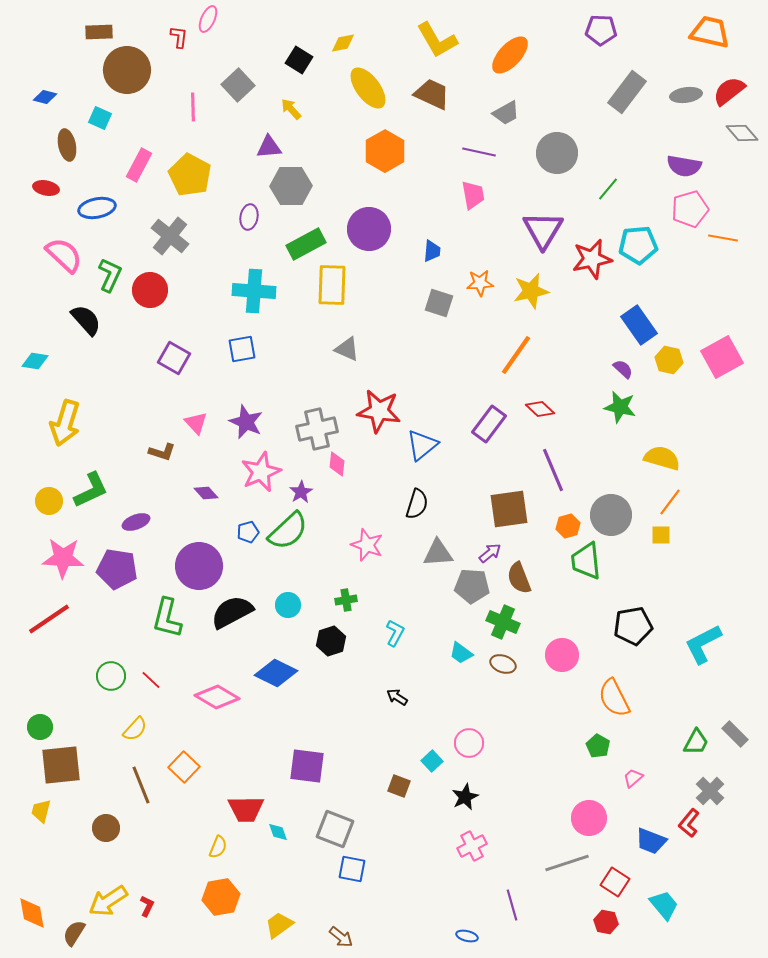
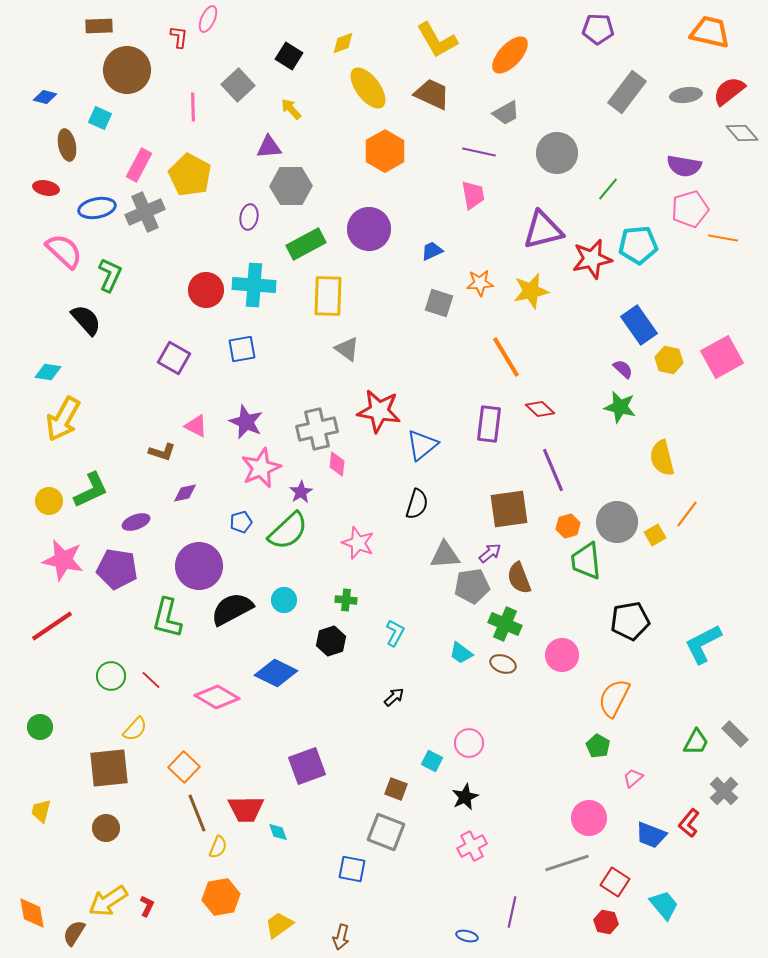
purple pentagon at (601, 30): moved 3 px left, 1 px up
brown rectangle at (99, 32): moved 6 px up
yellow diamond at (343, 43): rotated 10 degrees counterclockwise
black square at (299, 60): moved 10 px left, 4 px up
purple triangle at (543, 230): rotated 45 degrees clockwise
gray cross at (170, 236): moved 25 px left, 24 px up; rotated 27 degrees clockwise
blue trapezoid at (432, 251): rotated 120 degrees counterclockwise
pink semicircle at (64, 255): moved 4 px up
yellow rectangle at (332, 285): moved 4 px left, 11 px down
red circle at (150, 290): moved 56 px right
cyan cross at (254, 291): moved 6 px up
gray triangle at (347, 349): rotated 12 degrees clockwise
orange line at (516, 355): moved 10 px left, 2 px down; rotated 66 degrees counterclockwise
cyan diamond at (35, 361): moved 13 px right, 11 px down
yellow arrow at (65, 423): moved 2 px left, 4 px up; rotated 12 degrees clockwise
pink triangle at (196, 423): moved 3 px down; rotated 20 degrees counterclockwise
purple rectangle at (489, 424): rotated 30 degrees counterclockwise
yellow semicircle at (662, 458): rotated 120 degrees counterclockwise
pink star at (261, 472): moved 4 px up
purple diamond at (206, 493): moved 21 px left; rotated 60 degrees counterclockwise
orange line at (670, 502): moved 17 px right, 12 px down
gray circle at (611, 515): moved 6 px right, 7 px down
blue pentagon at (248, 532): moved 7 px left, 10 px up
yellow square at (661, 535): moved 6 px left; rotated 30 degrees counterclockwise
pink star at (367, 545): moved 9 px left, 2 px up
gray triangle at (438, 553): moved 7 px right, 2 px down
pink star at (63, 558): moved 2 px down; rotated 9 degrees clockwise
gray pentagon at (472, 586): rotated 12 degrees counterclockwise
green cross at (346, 600): rotated 15 degrees clockwise
cyan circle at (288, 605): moved 4 px left, 5 px up
black semicircle at (232, 612): moved 3 px up
red line at (49, 619): moved 3 px right, 7 px down
green cross at (503, 622): moved 2 px right, 2 px down
black pentagon at (633, 626): moved 3 px left, 5 px up
black arrow at (397, 697): moved 3 px left; rotated 105 degrees clockwise
orange semicircle at (614, 698): rotated 54 degrees clockwise
cyan square at (432, 761): rotated 20 degrees counterclockwise
brown square at (61, 765): moved 48 px right, 3 px down
purple square at (307, 766): rotated 27 degrees counterclockwise
brown line at (141, 785): moved 56 px right, 28 px down
brown square at (399, 786): moved 3 px left, 3 px down
gray cross at (710, 791): moved 14 px right
gray square at (335, 829): moved 51 px right, 3 px down
blue trapezoid at (651, 841): moved 6 px up
purple line at (512, 905): moved 7 px down; rotated 28 degrees clockwise
brown arrow at (341, 937): rotated 65 degrees clockwise
